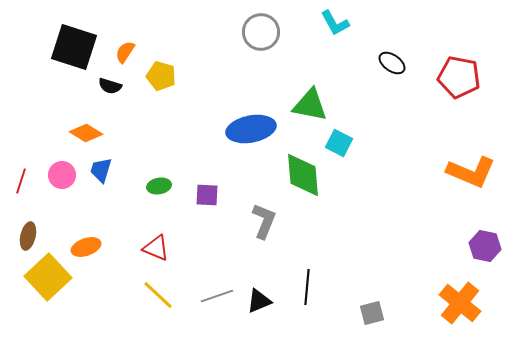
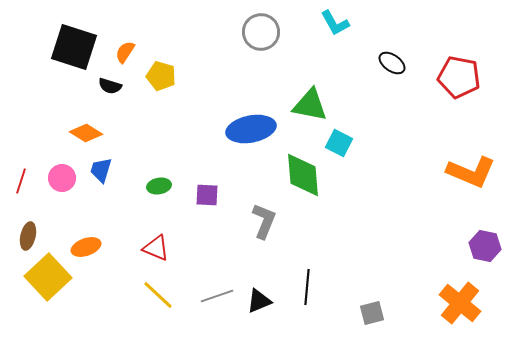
pink circle: moved 3 px down
